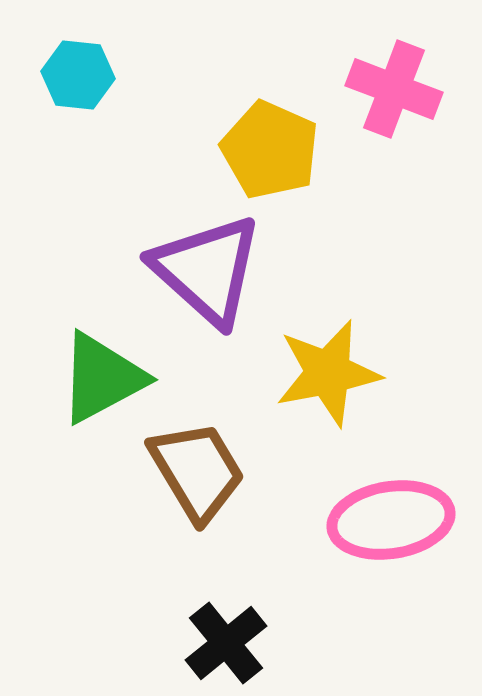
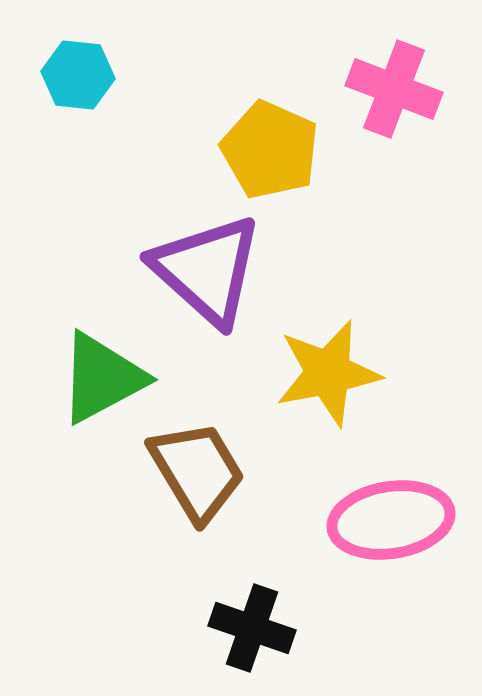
black cross: moved 26 px right, 15 px up; rotated 32 degrees counterclockwise
